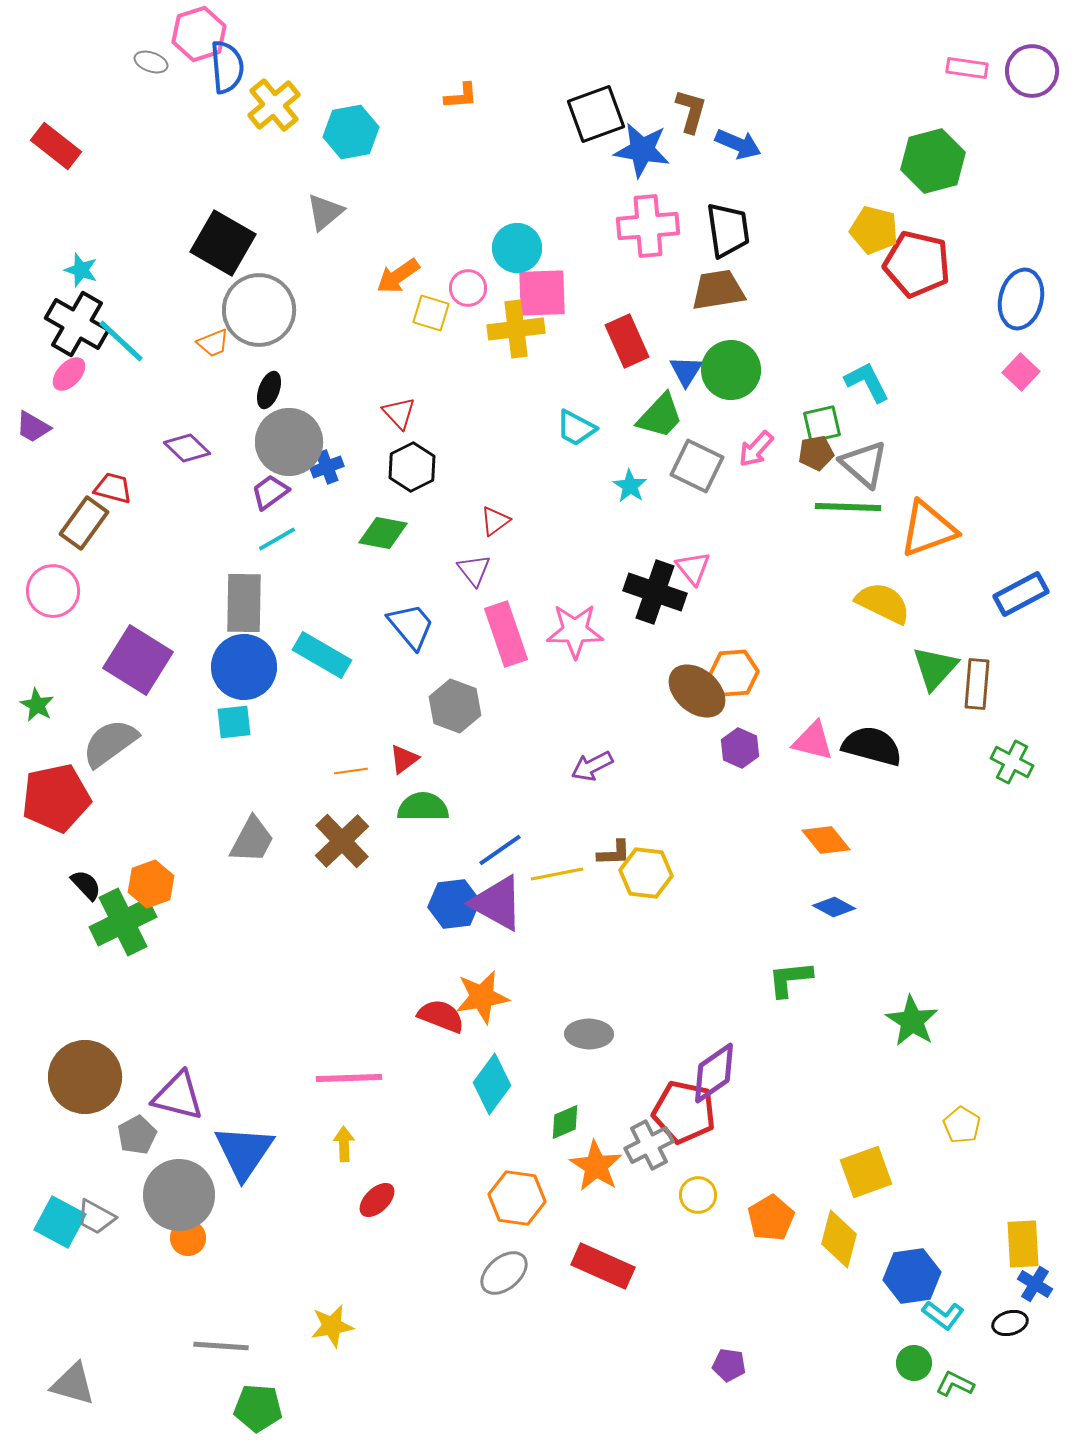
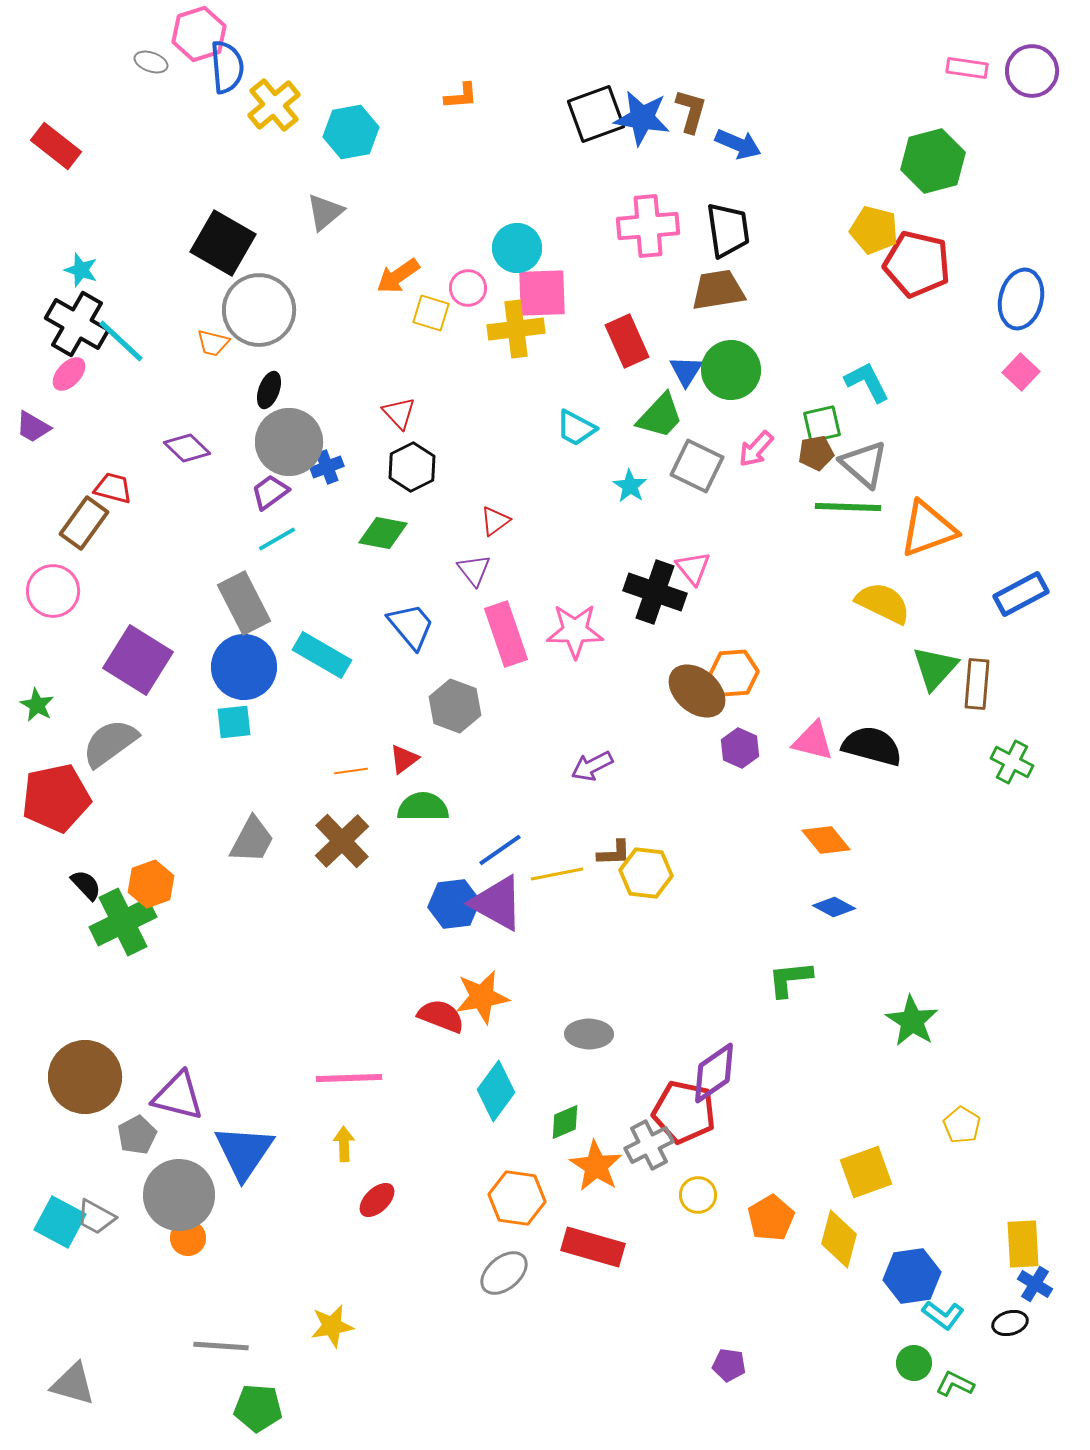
blue star at (642, 150): moved 32 px up
orange trapezoid at (213, 343): rotated 36 degrees clockwise
gray rectangle at (244, 603): rotated 28 degrees counterclockwise
cyan diamond at (492, 1084): moved 4 px right, 7 px down
red rectangle at (603, 1266): moved 10 px left, 19 px up; rotated 8 degrees counterclockwise
